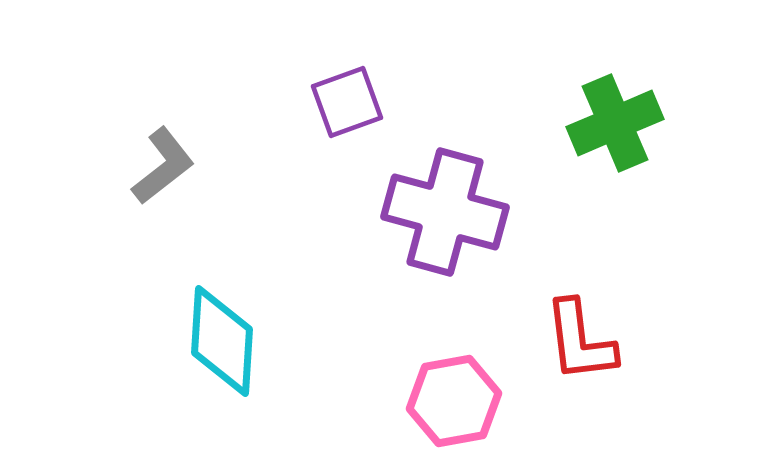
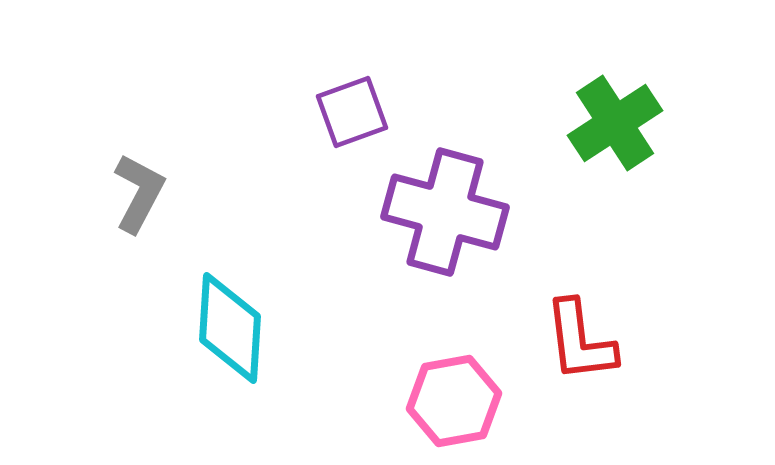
purple square: moved 5 px right, 10 px down
green cross: rotated 10 degrees counterclockwise
gray L-shape: moved 24 px left, 27 px down; rotated 24 degrees counterclockwise
cyan diamond: moved 8 px right, 13 px up
